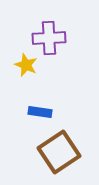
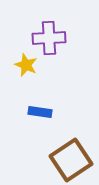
brown square: moved 12 px right, 8 px down
